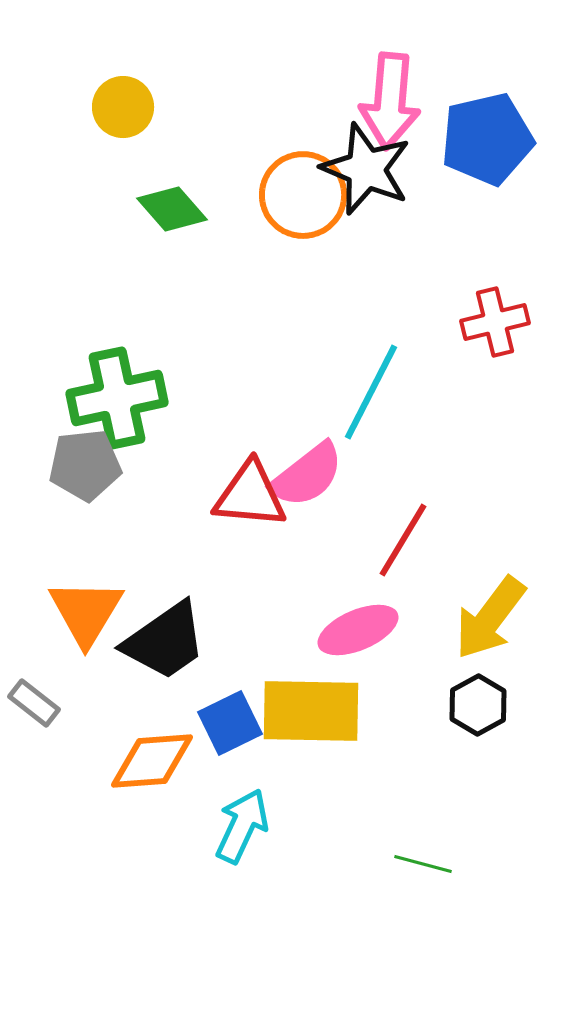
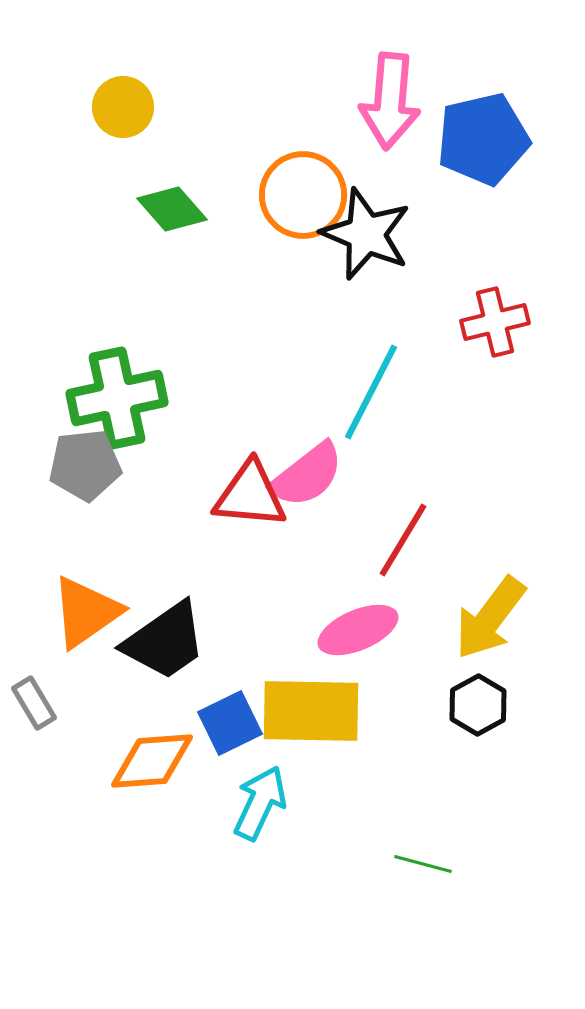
blue pentagon: moved 4 px left
black star: moved 65 px down
orange triangle: rotated 24 degrees clockwise
gray rectangle: rotated 21 degrees clockwise
cyan arrow: moved 18 px right, 23 px up
